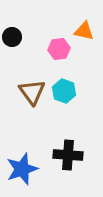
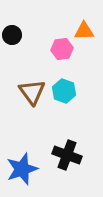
orange triangle: rotated 15 degrees counterclockwise
black circle: moved 2 px up
pink hexagon: moved 3 px right
black cross: moved 1 px left; rotated 16 degrees clockwise
